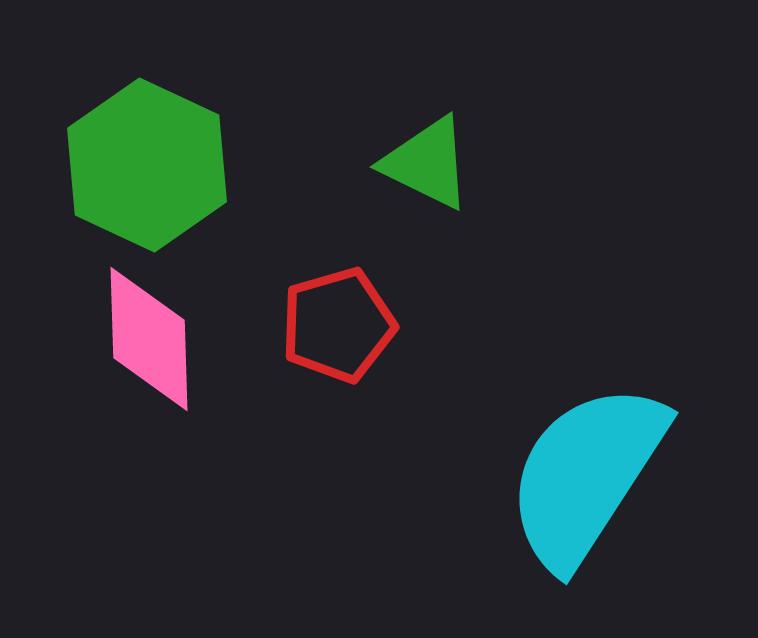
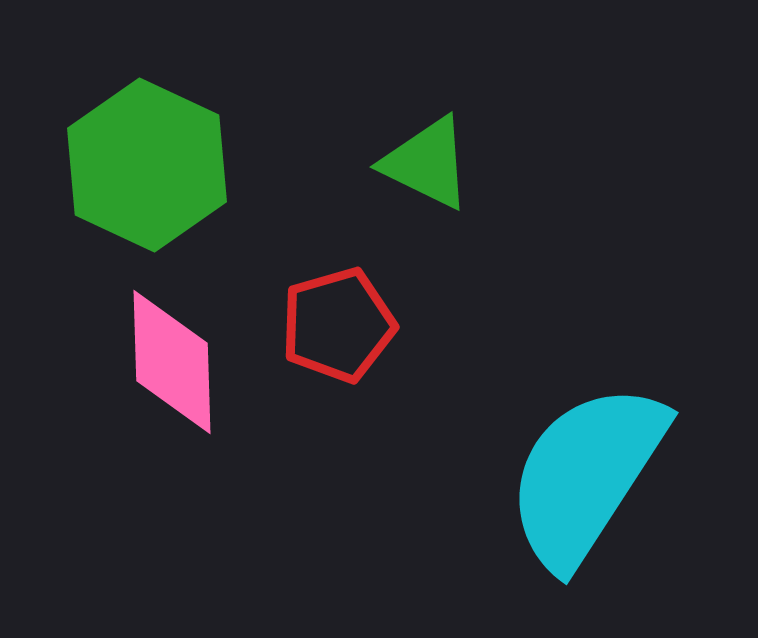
pink diamond: moved 23 px right, 23 px down
